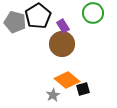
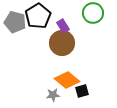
brown circle: moved 1 px up
black square: moved 1 px left, 2 px down
gray star: rotated 24 degrees clockwise
